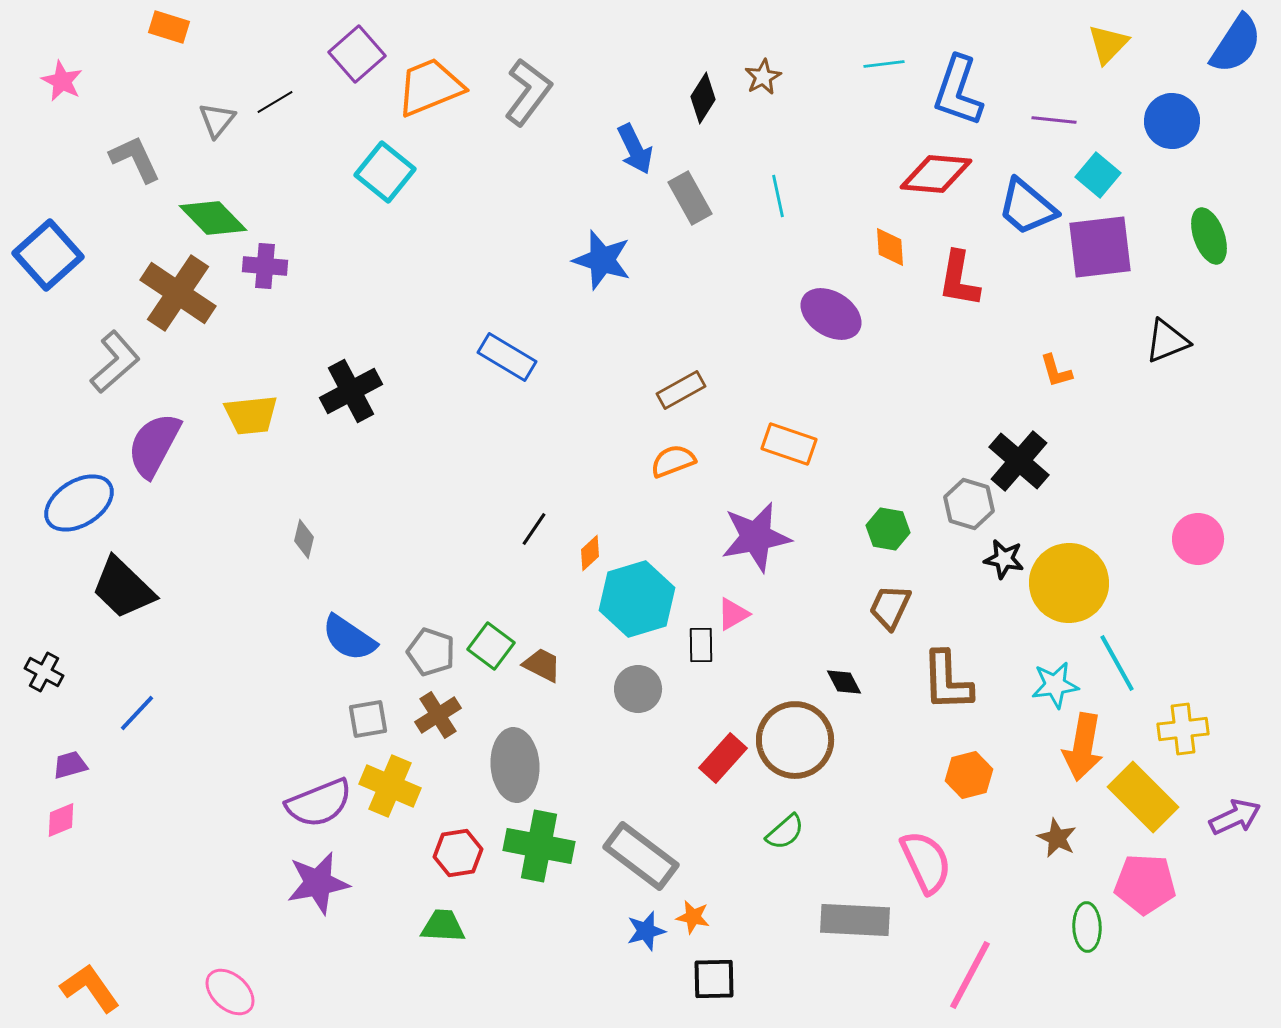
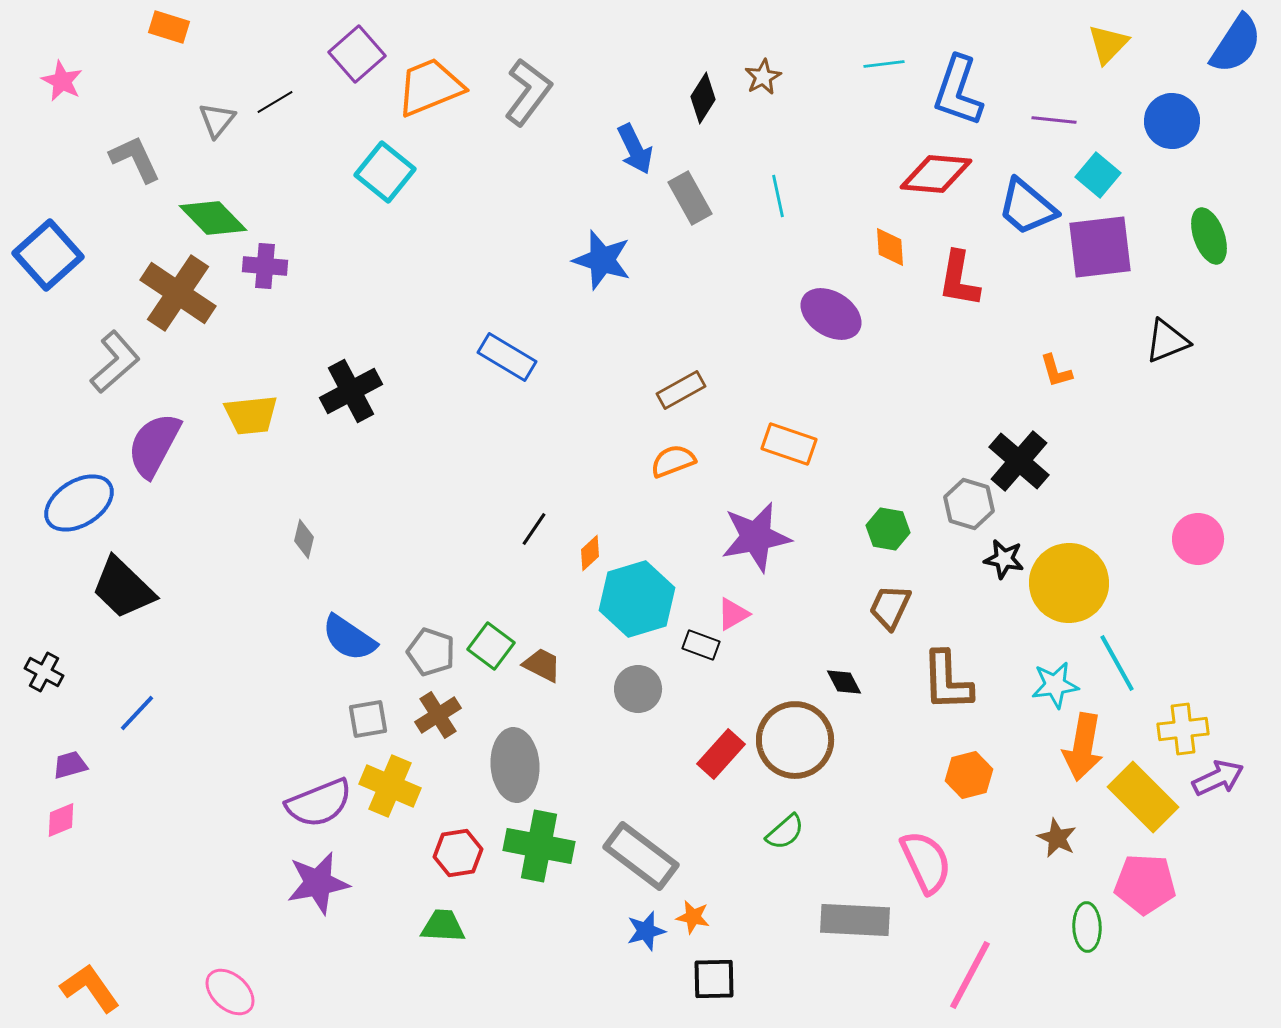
black rectangle at (701, 645): rotated 69 degrees counterclockwise
red rectangle at (723, 758): moved 2 px left, 4 px up
purple arrow at (1235, 817): moved 17 px left, 39 px up
